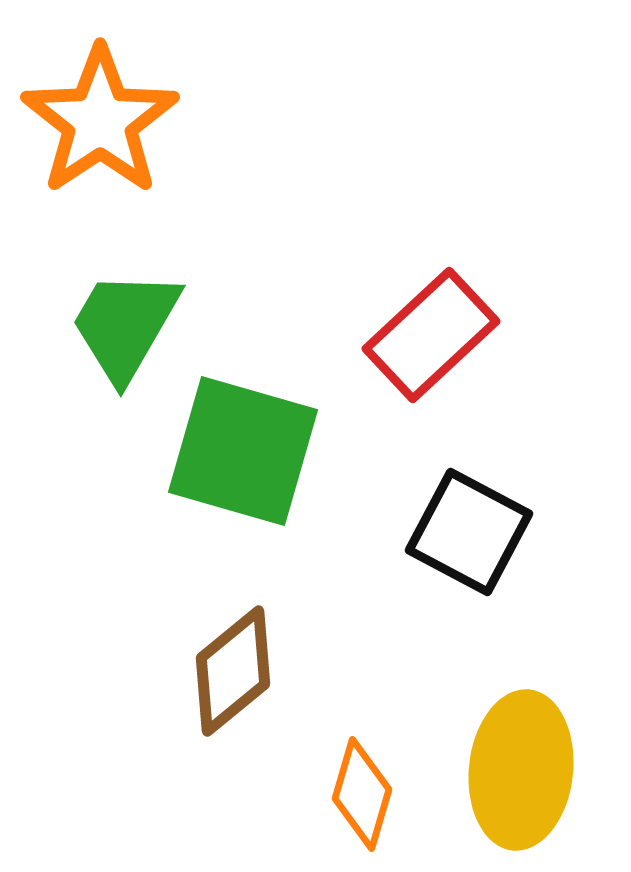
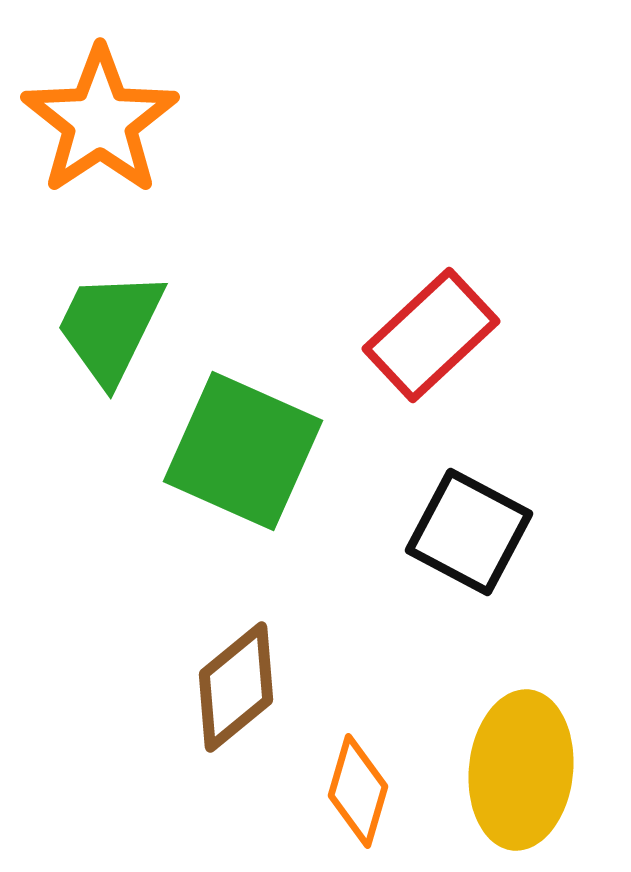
green trapezoid: moved 15 px left, 2 px down; rotated 4 degrees counterclockwise
green square: rotated 8 degrees clockwise
brown diamond: moved 3 px right, 16 px down
orange diamond: moved 4 px left, 3 px up
